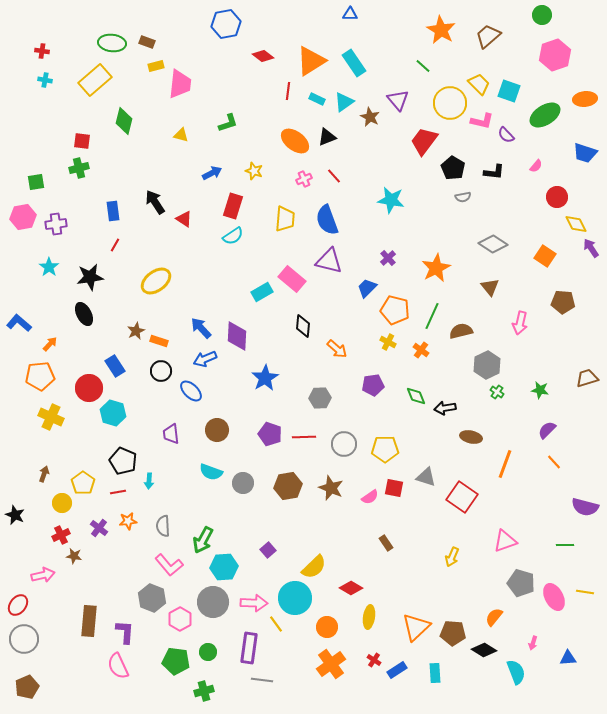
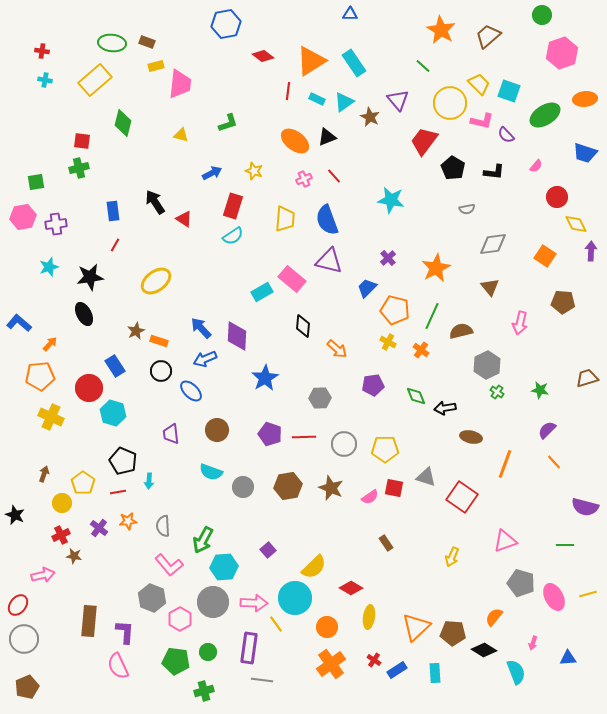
pink hexagon at (555, 55): moved 7 px right, 2 px up
green diamond at (124, 121): moved 1 px left, 2 px down
gray semicircle at (463, 197): moved 4 px right, 12 px down
gray diamond at (493, 244): rotated 40 degrees counterclockwise
purple arrow at (591, 248): moved 3 px down; rotated 36 degrees clockwise
cyan star at (49, 267): rotated 18 degrees clockwise
gray circle at (243, 483): moved 4 px down
yellow line at (585, 592): moved 3 px right, 2 px down; rotated 24 degrees counterclockwise
